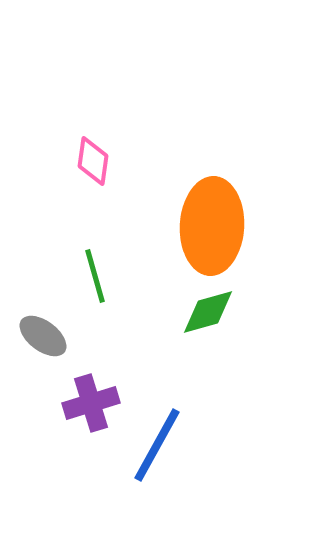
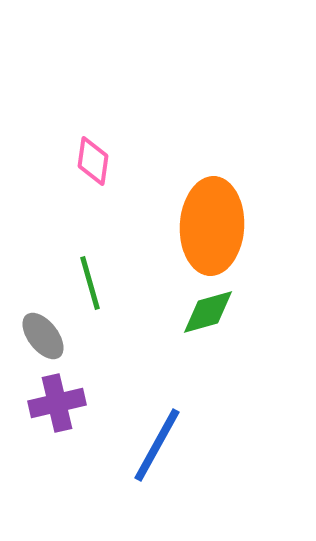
green line: moved 5 px left, 7 px down
gray ellipse: rotated 15 degrees clockwise
purple cross: moved 34 px left; rotated 4 degrees clockwise
